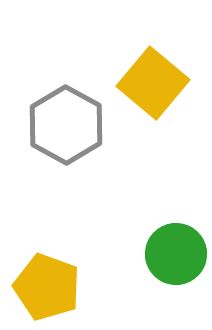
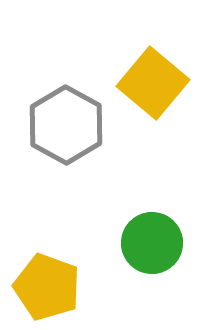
green circle: moved 24 px left, 11 px up
